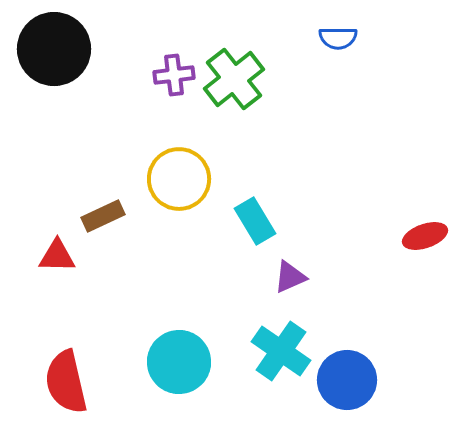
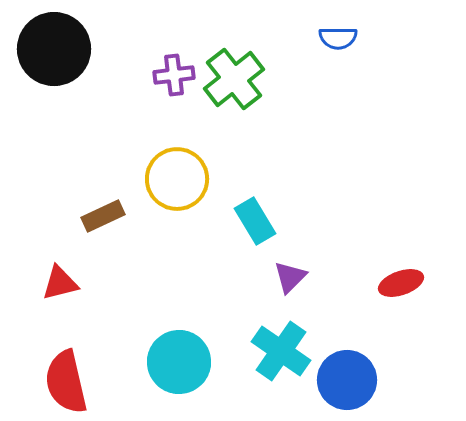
yellow circle: moved 2 px left
red ellipse: moved 24 px left, 47 px down
red triangle: moved 3 px right, 27 px down; rotated 15 degrees counterclockwise
purple triangle: rotated 21 degrees counterclockwise
